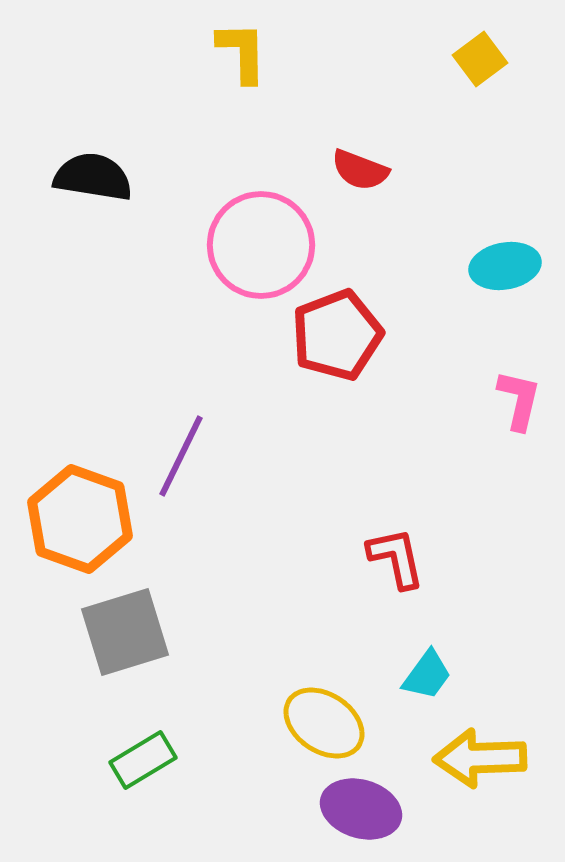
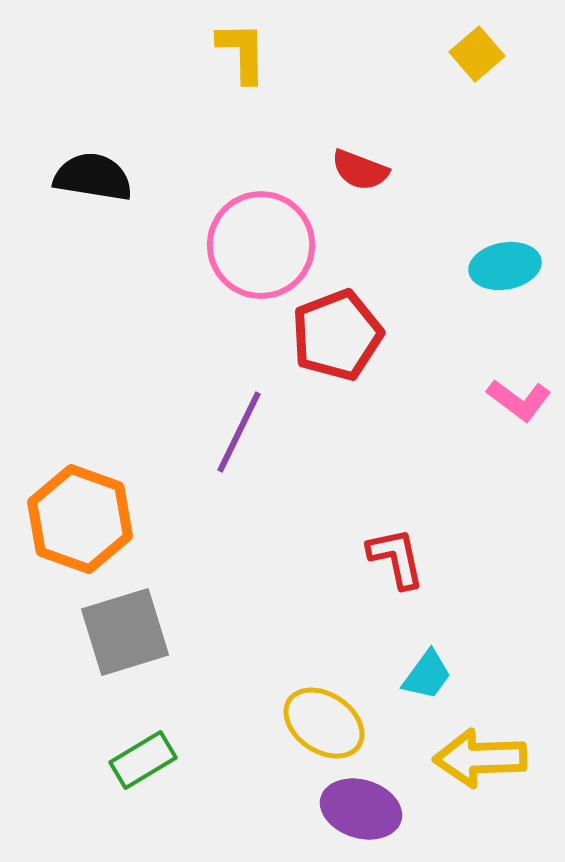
yellow square: moved 3 px left, 5 px up; rotated 4 degrees counterclockwise
pink L-shape: rotated 114 degrees clockwise
purple line: moved 58 px right, 24 px up
